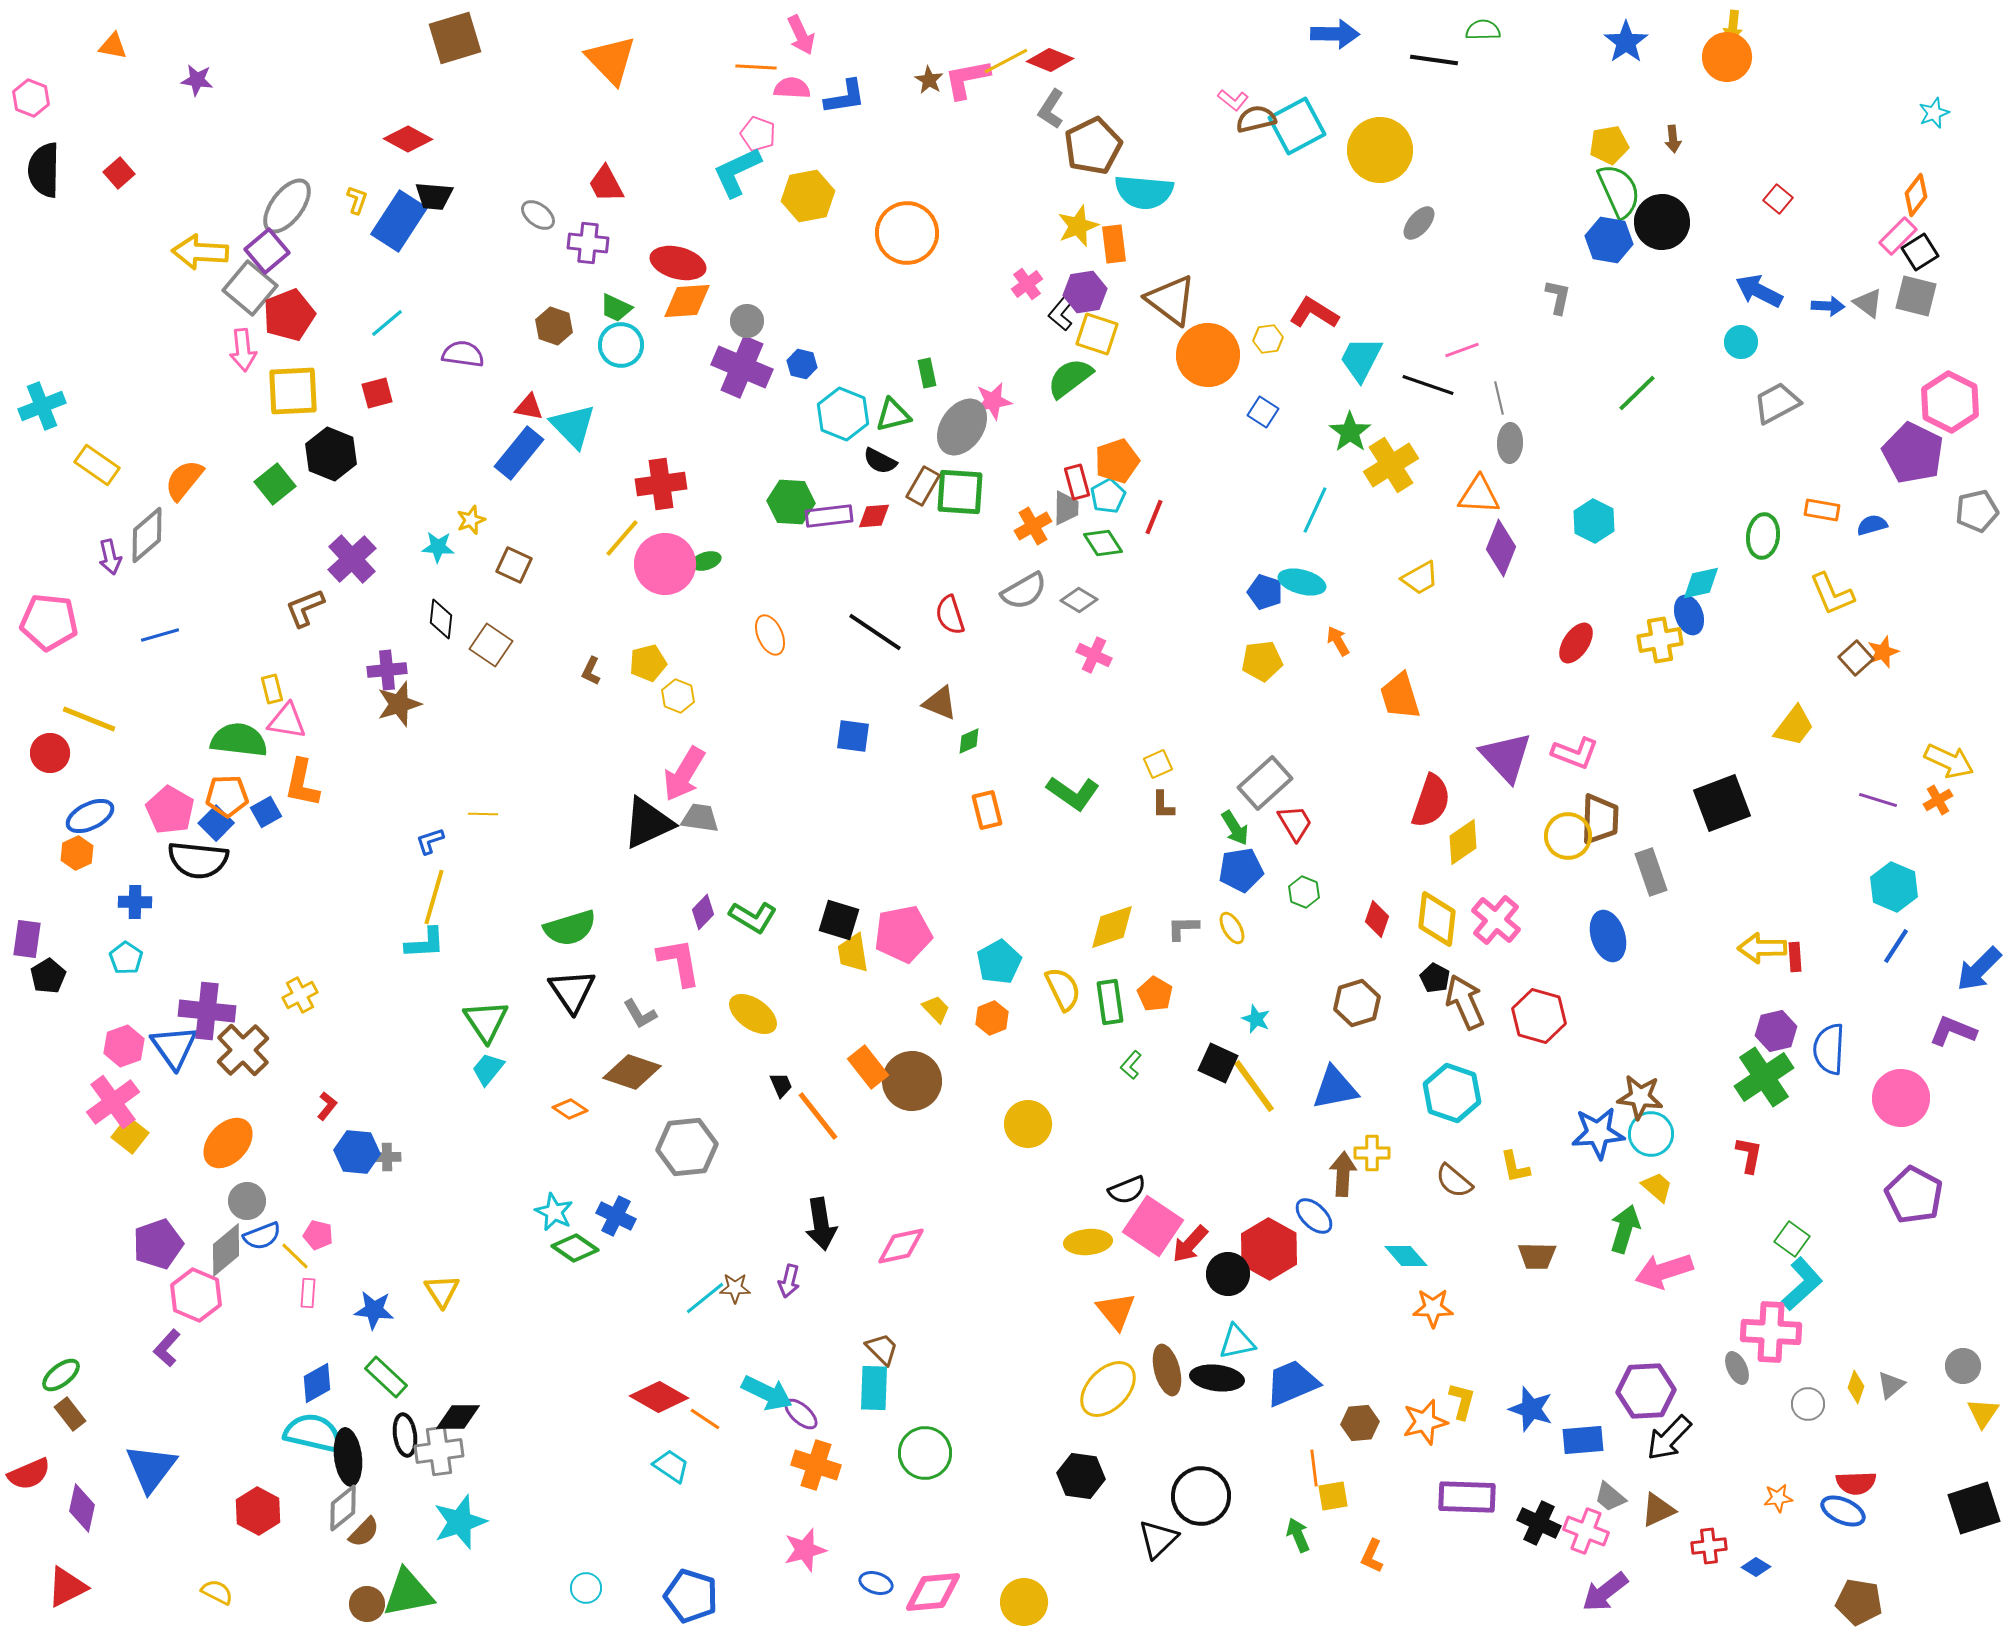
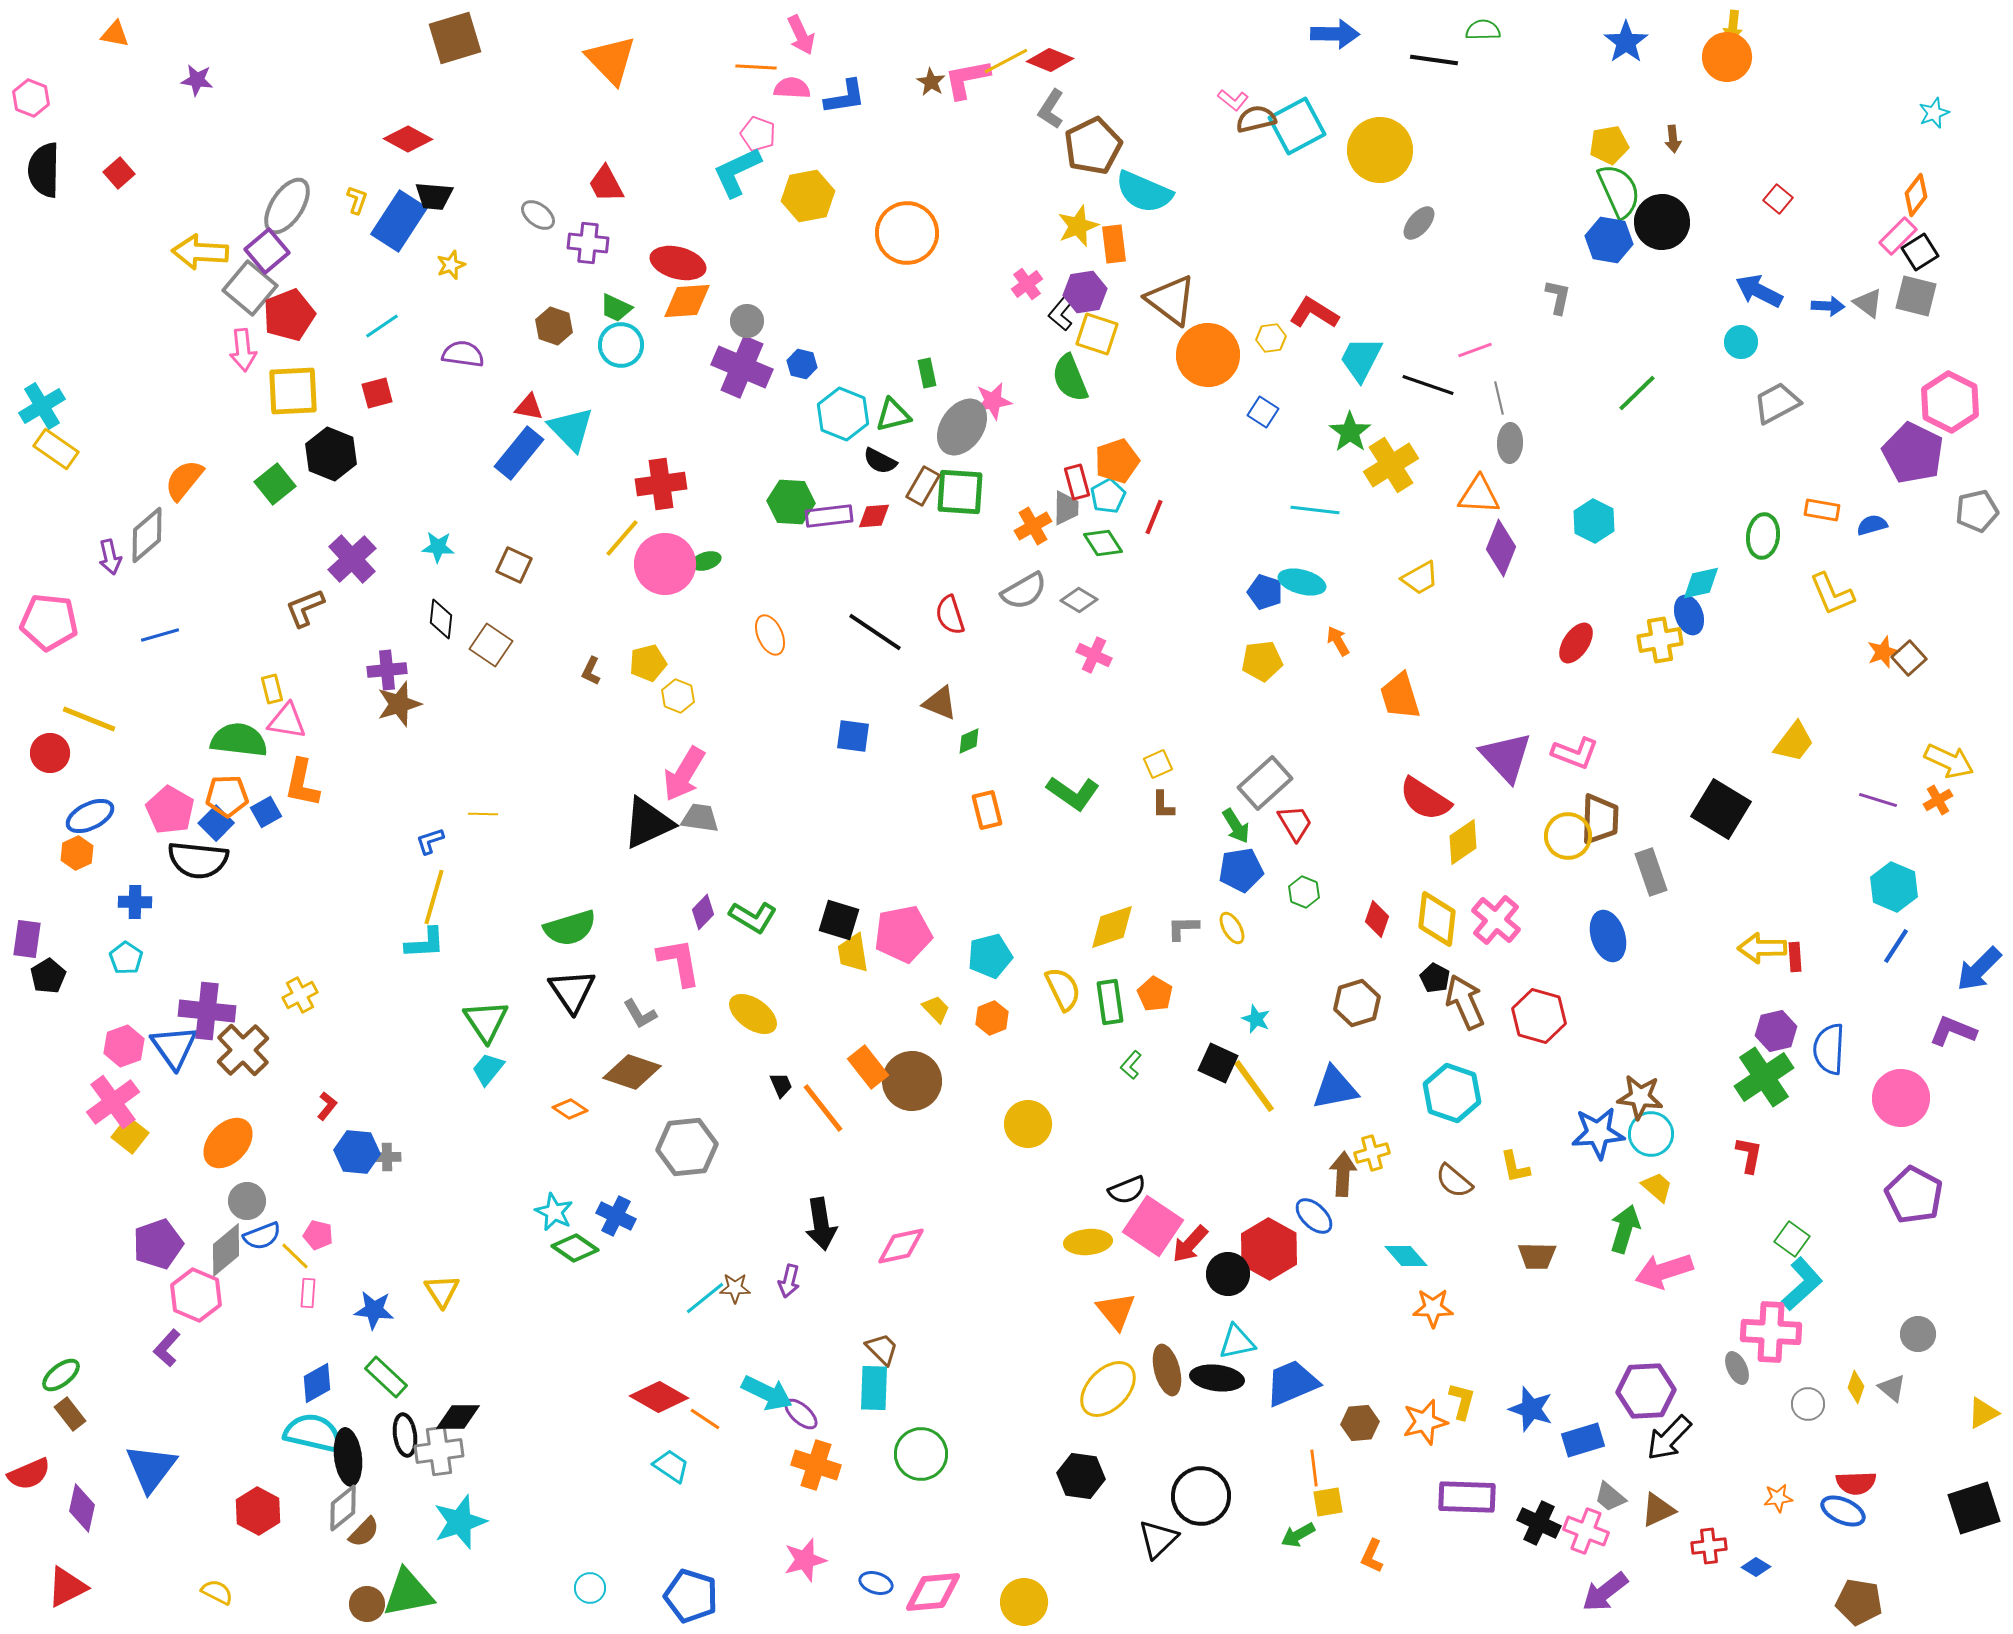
orange triangle at (113, 46): moved 2 px right, 12 px up
brown star at (929, 80): moved 2 px right, 2 px down
cyan semicircle at (1144, 192): rotated 18 degrees clockwise
gray ellipse at (287, 206): rotated 4 degrees counterclockwise
cyan line at (387, 323): moved 5 px left, 3 px down; rotated 6 degrees clockwise
yellow hexagon at (1268, 339): moved 3 px right, 1 px up
pink line at (1462, 350): moved 13 px right
green semicircle at (1070, 378): rotated 75 degrees counterclockwise
cyan cross at (42, 406): rotated 9 degrees counterclockwise
cyan triangle at (573, 426): moved 2 px left, 3 px down
yellow rectangle at (97, 465): moved 41 px left, 16 px up
cyan line at (1315, 510): rotated 72 degrees clockwise
yellow star at (471, 520): moved 20 px left, 255 px up
brown square at (1856, 658): moved 53 px right
yellow trapezoid at (1794, 726): moved 16 px down
red semicircle at (1431, 801): moved 6 px left, 2 px up; rotated 104 degrees clockwise
black square at (1722, 803): moved 1 px left, 6 px down; rotated 38 degrees counterclockwise
green arrow at (1235, 828): moved 1 px right, 2 px up
cyan pentagon at (999, 962): moved 9 px left, 6 px up; rotated 15 degrees clockwise
orange line at (818, 1116): moved 5 px right, 8 px up
yellow cross at (1372, 1153): rotated 16 degrees counterclockwise
gray circle at (1963, 1366): moved 45 px left, 32 px up
gray triangle at (1891, 1385): moved 1 px right, 3 px down; rotated 40 degrees counterclockwise
yellow triangle at (1983, 1413): rotated 28 degrees clockwise
blue rectangle at (1583, 1440): rotated 12 degrees counterclockwise
green circle at (925, 1453): moved 4 px left, 1 px down
yellow square at (1333, 1496): moved 5 px left, 6 px down
green arrow at (1298, 1535): rotated 96 degrees counterclockwise
pink star at (805, 1550): moved 10 px down
cyan circle at (586, 1588): moved 4 px right
